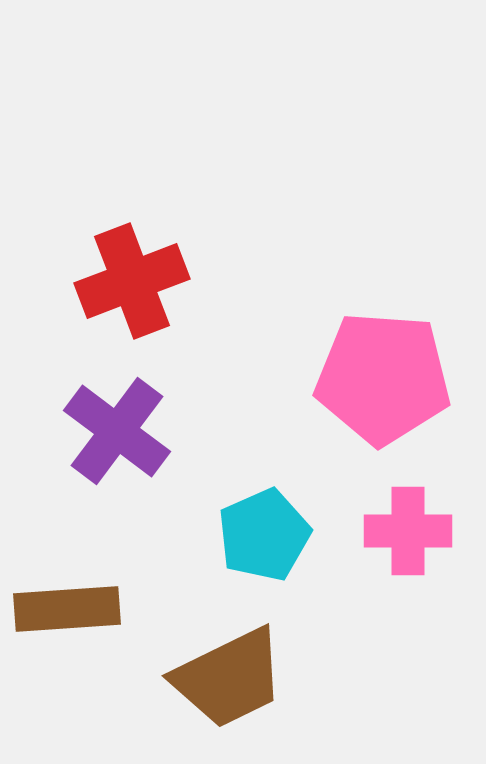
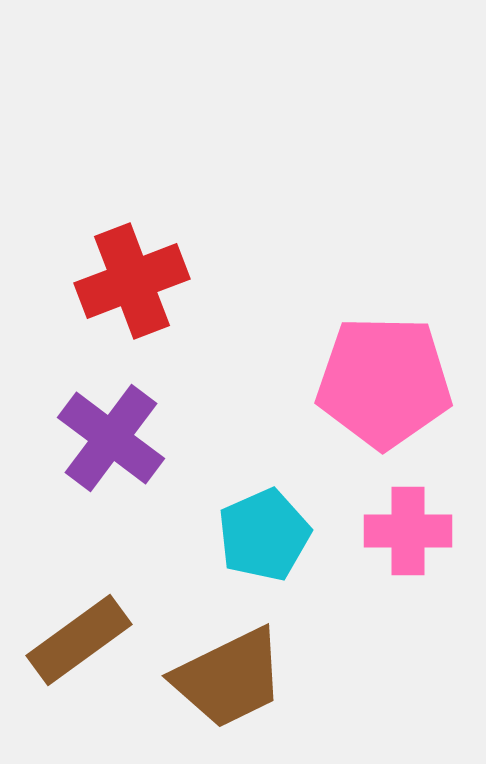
pink pentagon: moved 1 px right, 4 px down; rotated 3 degrees counterclockwise
purple cross: moved 6 px left, 7 px down
brown rectangle: moved 12 px right, 31 px down; rotated 32 degrees counterclockwise
